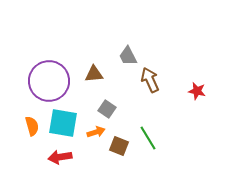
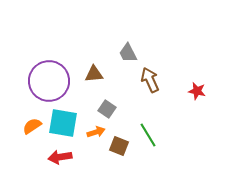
gray trapezoid: moved 3 px up
orange semicircle: rotated 108 degrees counterclockwise
green line: moved 3 px up
